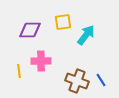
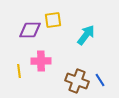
yellow square: moved 10 px left, 2 px up
blue line: moved 1 px left
